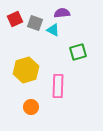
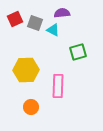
yellow hexagon: rotated 15 degrees clockwise
